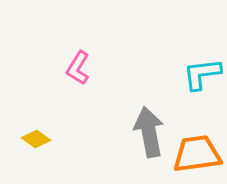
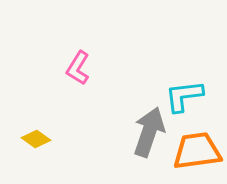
cyan L-shape: moved 18 px left, 22 px down
gray arrow: rotated 30 degrees clockwise
orange trapezoid: moved 3 px up
